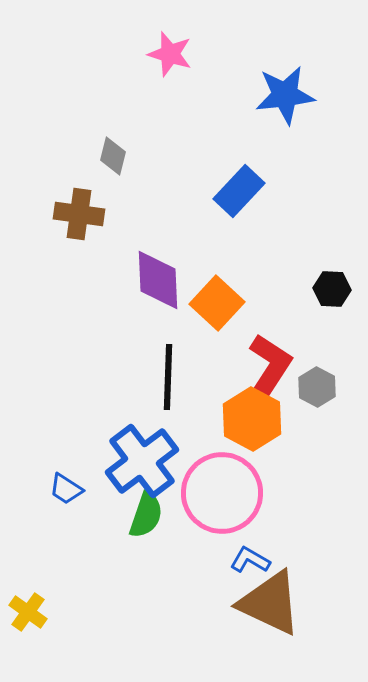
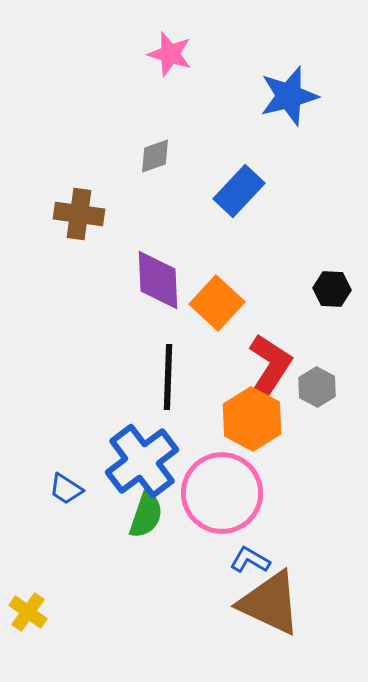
blue star: moved 4 px right, 1 px down; rotated 8 degrees counterclockwise
gray diamond: moved 42 px right; rotated 57 degrees clockwise
